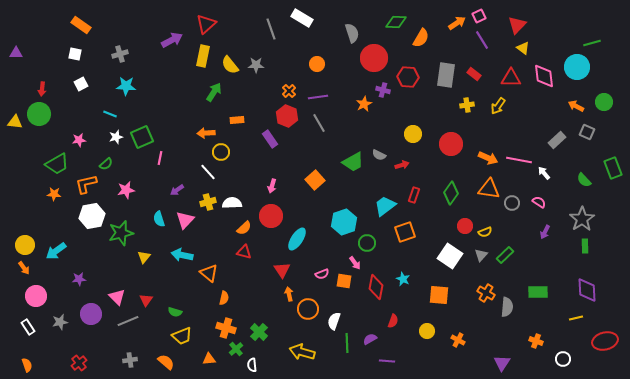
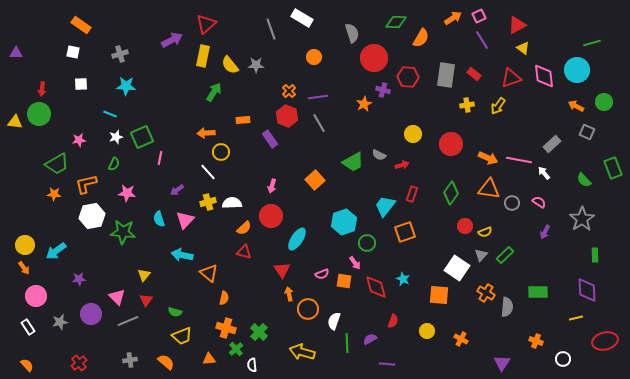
orange arrow at (457, 23): moved 4 px left, 5 px up
red triangle at (517, 25): rotated 18 degrees clockwise
white square at (75, 54): moved 2 px left, 2 px up
orange circle at (317, 64): moved 3 px left, 7 px up
cyan circle at (577, 67): moved 3 px down
red triangle at (511, 78): rotated 20 degrees counterclockwise
white square at (81, 84): rotated 24 degrees clockwise
orange rectangle at (237, 120): moved 6 px right
gray rectangle at (557, 140): moved 5 px left, 4 px down
green semicircle at (106, 164): moved 8 px right; rotated 24 degrees counterclockwise
pink star at (126, 190): moved 1 px right, 3 px down; rotated 18 degrees clockwise
red rectangle at (414, 195): moved 2 px left, 1 px up
cyan trapezoid at (385, 206): rotated 15 degrees counterclockwise
green star at (121, 233): moved 2 px right, 1 px up; rotated 20 degrees clockwise
green rectangle at (585, 246): moved 10 px right, 9 px down
white square at (450, 256): moved 7 px right, 12 px down
yellow triangle at (144, 257): moved 18 px down
red diamond at (376, 287): rotated 25 degrees counterclockwise
orange cross at (458, 340): moved 3 px right, 1 px up
purple line at (387, 361): moved 3 px down
orange semicircle at (27, 365): rotated 24 degrees counterclockwise
